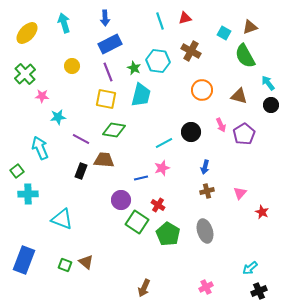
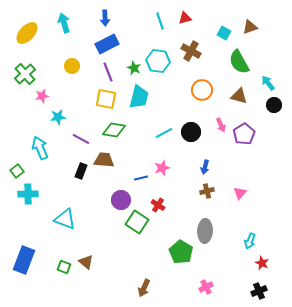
blue rectangle at (110, 44): moved 3 px left
green semicircle at (245, 56): moved 6 px left, 6 px down
cyan trapezoid at (141, 95): moved 2 px left, 2 px down
pink star at (42, 96): rotated 16 degrees counterclockwise
black circle at (271, 105): moved 3 px right
cyan line at (164, 143): moved 10 px up
red star at (262, 212): moved 51 px down
cyan triangle at (62, 219): moved 3 px right
gray ellipse at (205, 231): rotated 20 degrees clockwise
green pentagon at (168, 234): moved 13 px right, 18 px down
green square at (65, 265): moved 1 px left, 2 px down
cyan arrow at (250, 268): moved 27 px up; rotated 28 degrees counterclockwise
